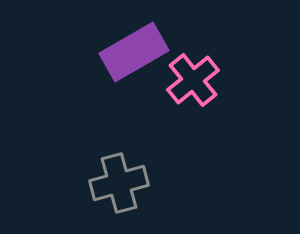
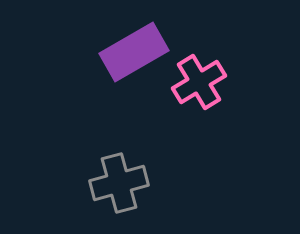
pink cross: moved 6 px right, 2 px down; rotated 8 degrees clockwise
